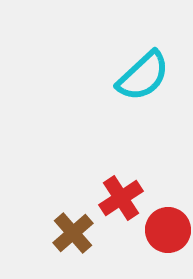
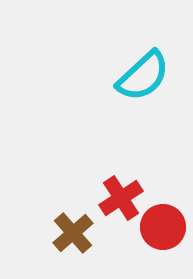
red circle: moved 5 px left, 3 px up
